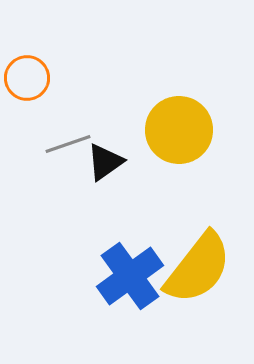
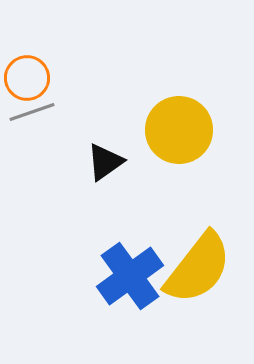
gray line: moved 36 px left, 32 px up
